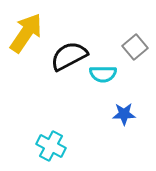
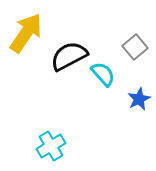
cyan semicircle: rotated 132 degrees counterclockwise
blue star: moved 15 px right, 15 px up; rotated 25 degrees counterclockwise
cyan cross: rotated 32 degrees clockwise
